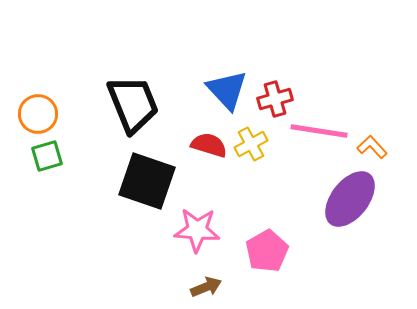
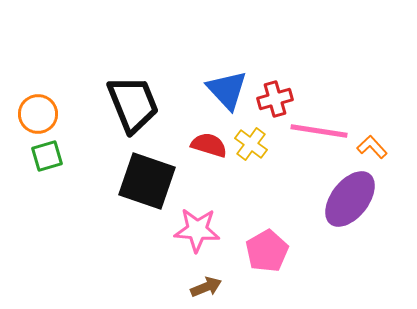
yellow cross: rotated 24 degrees counterclockwise
